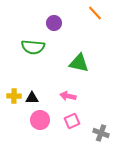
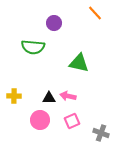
black triangle: moved 17 px right
